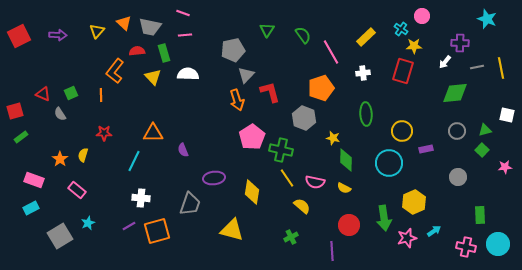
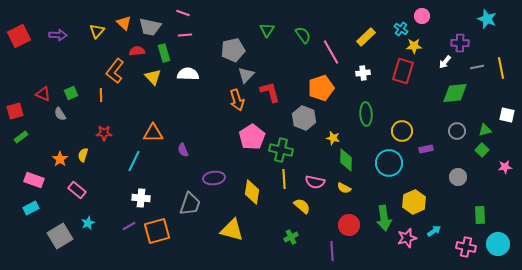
yellow line at (287, 178): moved 3 px left, 1 px down; rotated 30 degrees clockwise
